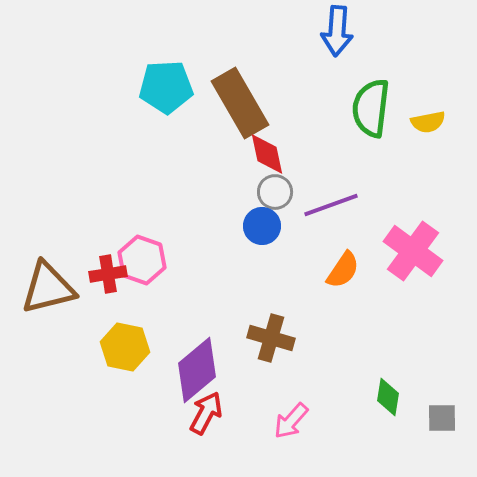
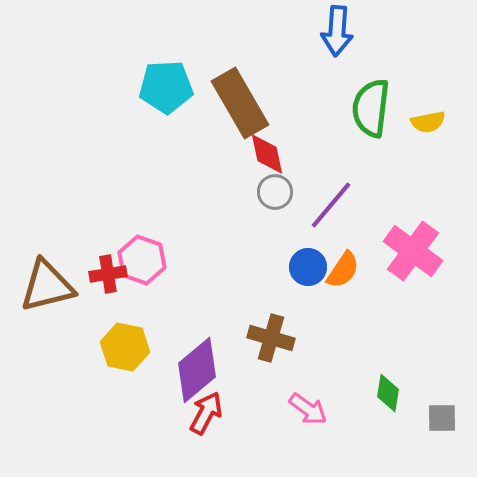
purple line: rotated 30 degrees counterclockwise
blue circle: moved 46 px right, 41 px down
brown triangle: moved 1 px left, 2 px up
green diamond: moved 4 px up
pink arrow: moved 17 px right, 12 px up; rotated 96 degrees counterclockwise
